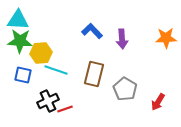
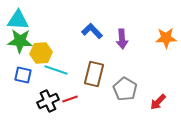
red arrow: rotated 12 degrees clockwise
red line: moved 5 px right, 10 px up
